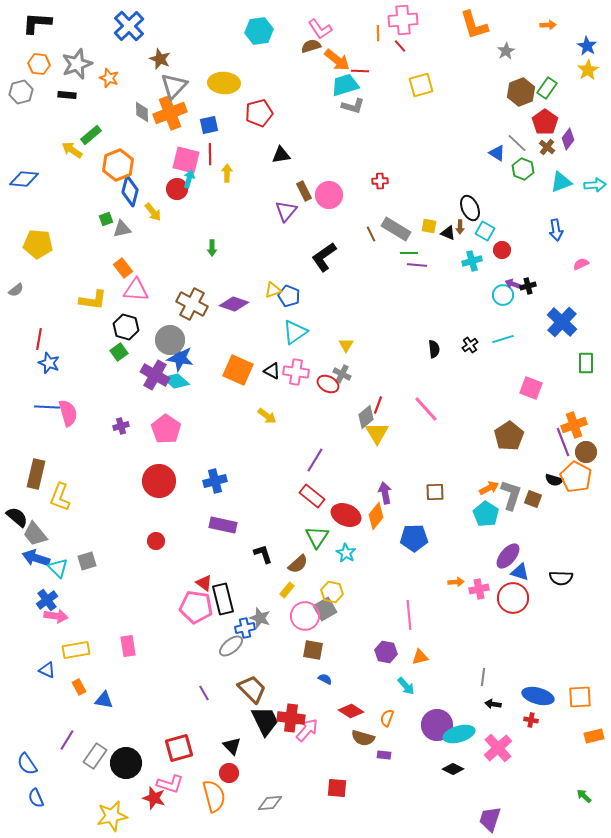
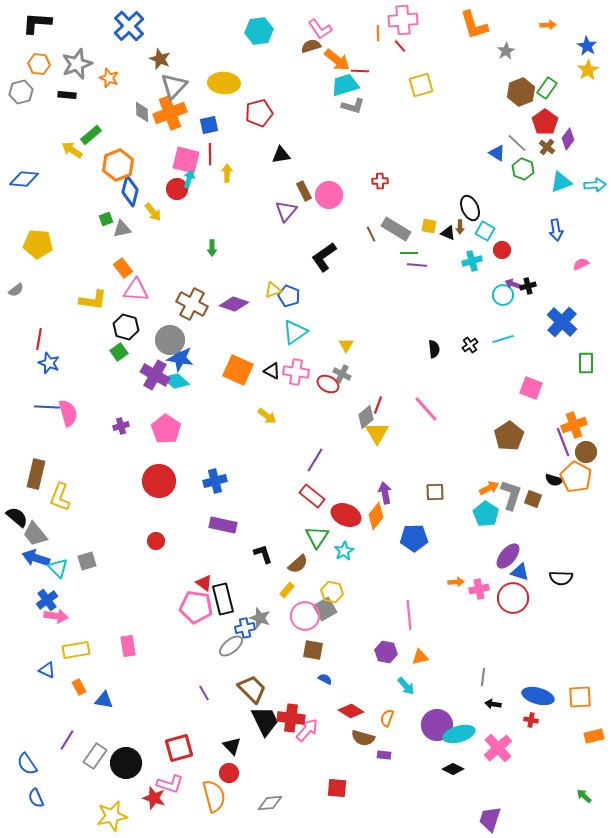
cyan star at (346, 553): moved 2 px left, 2 px up; rotated 12 degrees clockwise
